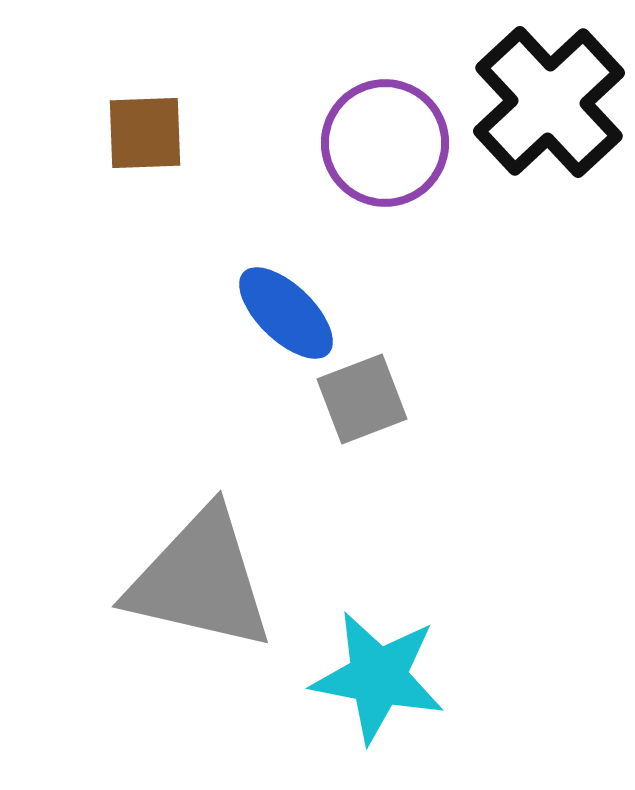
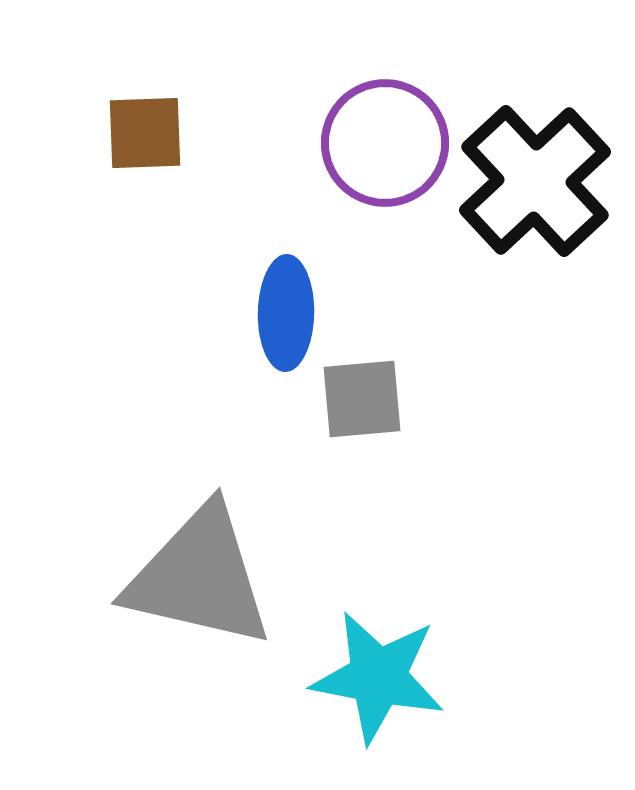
black cross: moved 14 px left, 79 px down
blue ellipse: rotated 47 degrees clockwise
gray square: rotated 16 degrees clockwise
gray triangle: moved 1 px left, 3 px up
